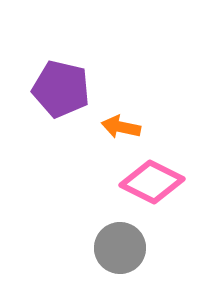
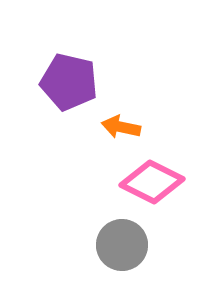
purple pentagon: moved 8 px right, 7 px up
gray circle: moved 2 px right, 3 px up
